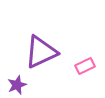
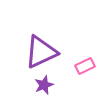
purple star: moved 27 px right
